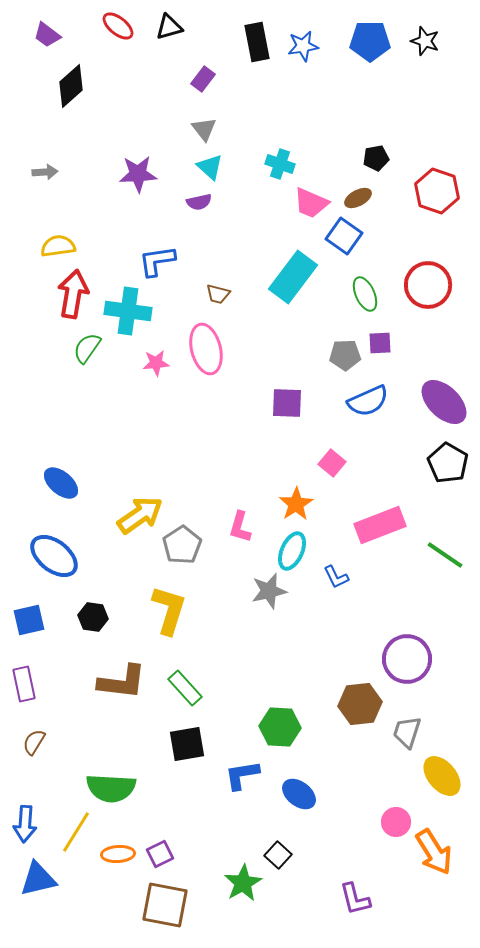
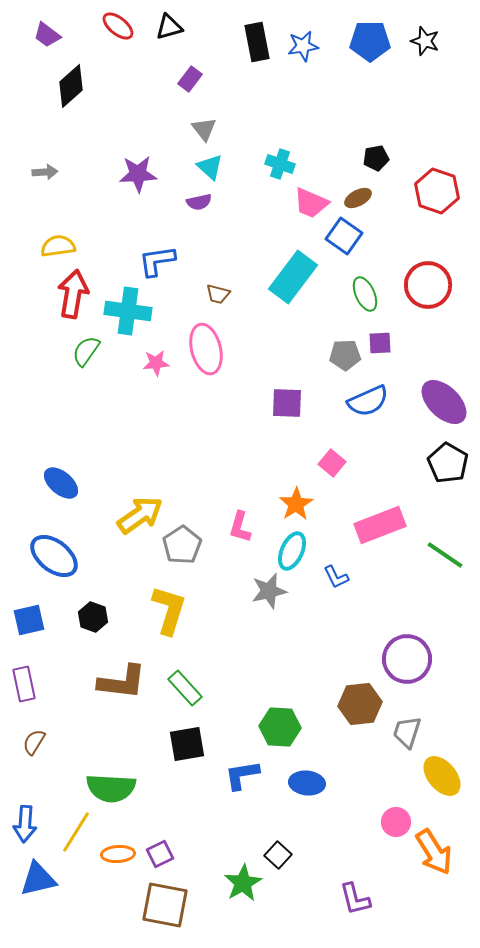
purple rectangle at (203, 79): moved 13 px left
green semicircle at (87, 348): moved 1 px left, 3 px down
black hexagon at (93, 617): rotated 12 degrees clockwise
blue ellipse at (299, 794): moved 8 px right, 11 px up; rotated 32 degrees counterclockwise
